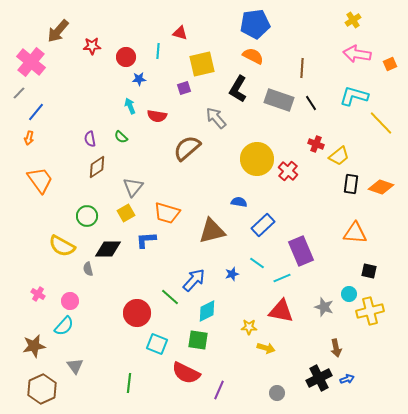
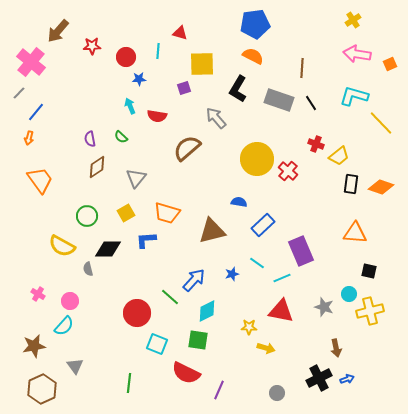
yellow square at (202, 64): rotated 12 degrees clockwise
gray triangle at (133, 187): moved 3 px right, 9 px up
